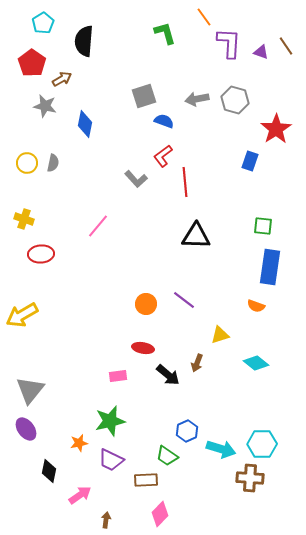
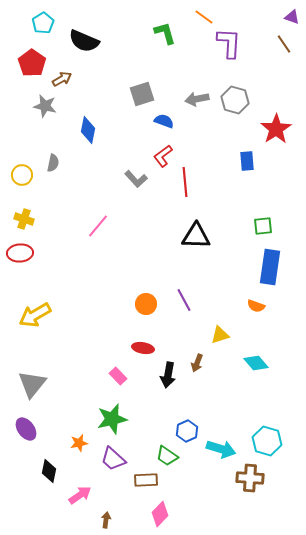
orange line at (204, 17): rotated 18 degrees counterclockwise
black semicircle at (84, 41): rotated 72 degrees counterclockwise
brown line at (286, 46): moved 2 px left, 2 px up
purple triangle at (261, 52): moved 31 px right, 35 px up
gray square at (144, 96): moved 2 px left, 2 px up
blue diamond at (85, 124): moved 3 px right, 6 px down
blue rectangle at (250, 161): moved 3 px left; rotated 24 degrees counterclockwise
yellow circle at (27, 163): moved 5 px left, 12 px down
green square at (263, 226): rotated 12 degrees counterclockwise
red ellipse at (41, 254): moved 21 px left, 1 px up
purple line at (184, 300): rotated 25 degrees clockwise
yellow arrow at (22, 315): moved 13 px right
cyan diamond at (256, 363): rotated 10 degrees clockwise
black arrow at (168, 375): rotated 60 degrees clockwise
pink rectangle at (118, 376): rotated 54 degrees clockwise
gray triangle at (30, 390): moved 2 px right, 6 px up
green star at (110, 421): moved 2 px right, 2 px up
cyan hexagon at (262, 444): moved 5 px right, 3 px up; rotated 16 degrees clockwise
purple trapezoid at (111, 460): moved 2 px right, 1 px up; rotated 16 degrees clockwise
